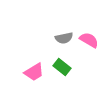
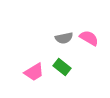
pink semicircle: moved 2 px up
